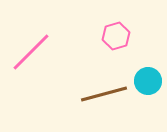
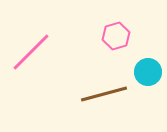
cyan circle: moved 9 px up
